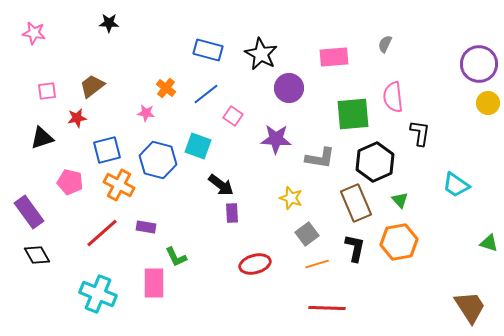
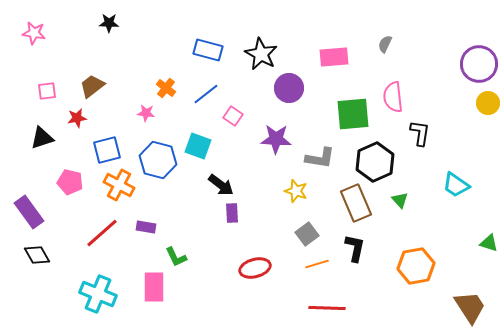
yellow star at (291, 198): moved 5 px right, 7 px up
orange hexagon at (399, 242): moved 17 px right, 24 px down
red ellipse at (255, 264): moved 4 px down
pink rectangle at (154, 283): moved 4 px down
